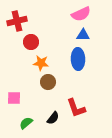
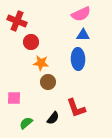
red cross: rotated 36 degrees clockwise
